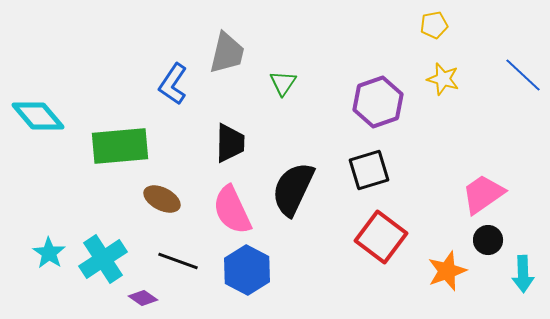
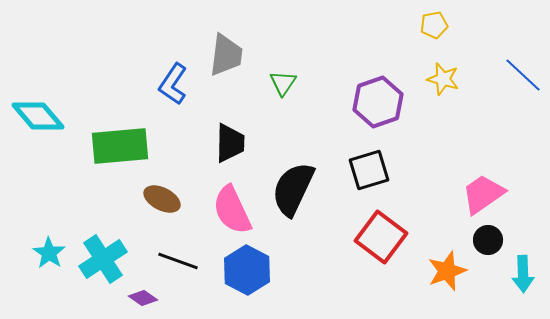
gray trapezoid: moved 1 px left, 2 px down; rotated 6 degrees counterclockwise
